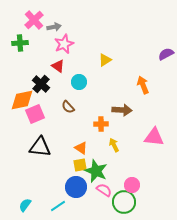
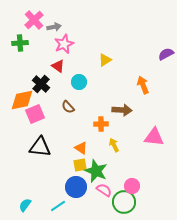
pink circle: moved 1 px down
